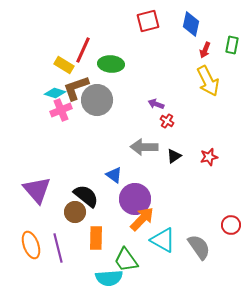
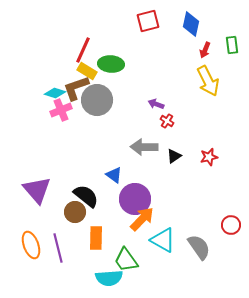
green rectangle: rotated 18 degrees counterclockwise
yellow rectangle: moved 23 px right, 6 px down
